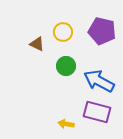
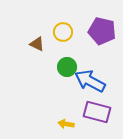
green circle: moved 1 px right, 1 px down
blue arrow: moved 9 px left
